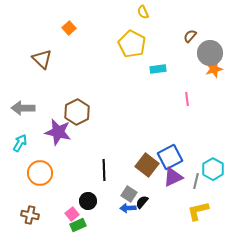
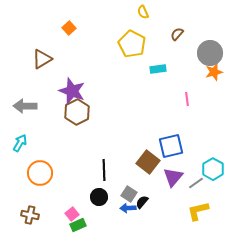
brown semicircle: moved 13 px left, 2 px up
brown triangle: rotated 45 degrees clockwise
orange star: moved 3 px down
gray arrow: moved 2 px right, 2 px up
purple star: moved 14 px right, 41 px up; rotated 8 degrees clockwise
blue square: moved 1 px right, 11 px up; rotated 15 degrees clockwise
brown square: moved 1 px right, 3 px up
purple triangle: rotated 25 degrees counterclockwise
gray line: moved 2 px down; rotated 42 degrees clockwise
black circle: moved 11 px right, 4 px up
